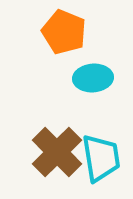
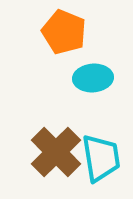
brown cross: moved 1 px left
